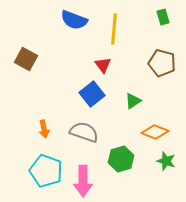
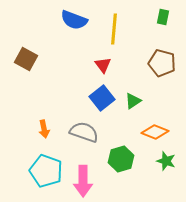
green rectangle: rotated 28 degrees clockwise
blue square: moved 10 px right, 4 px down
